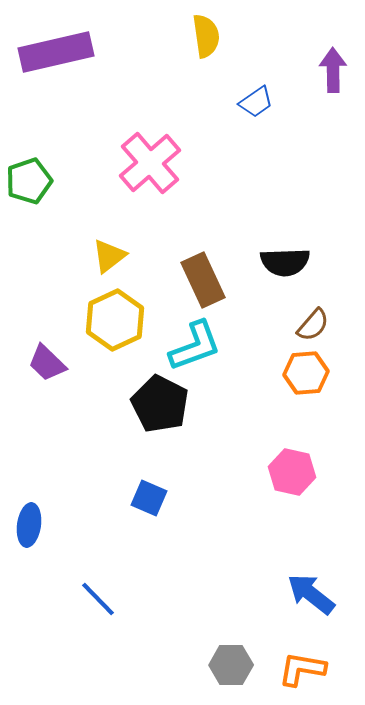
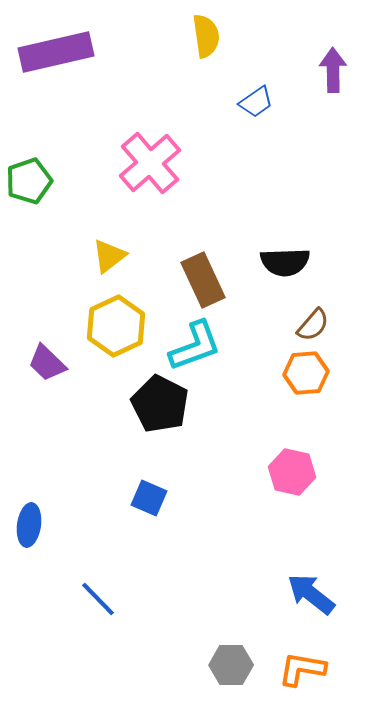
yellow hexagon: moved 1 px right, 6 px down
